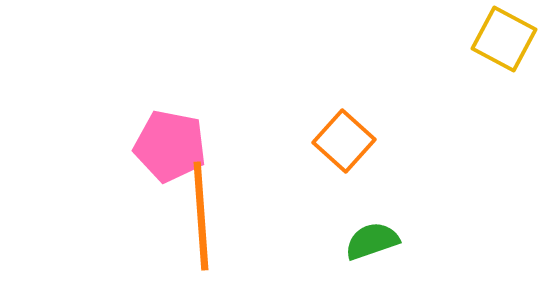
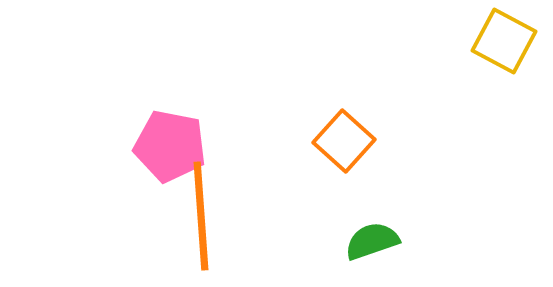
yellow square: moved 2 px down
